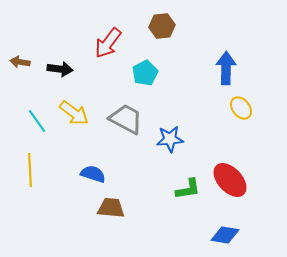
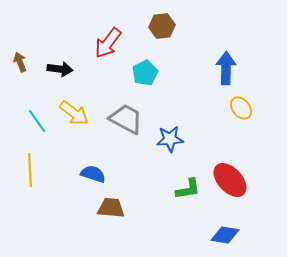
brown arrow: rotated 60 degrees clockwise
